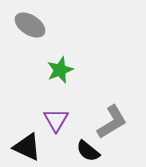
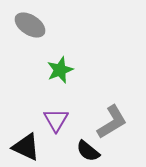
black triangle: moved 1 px left
